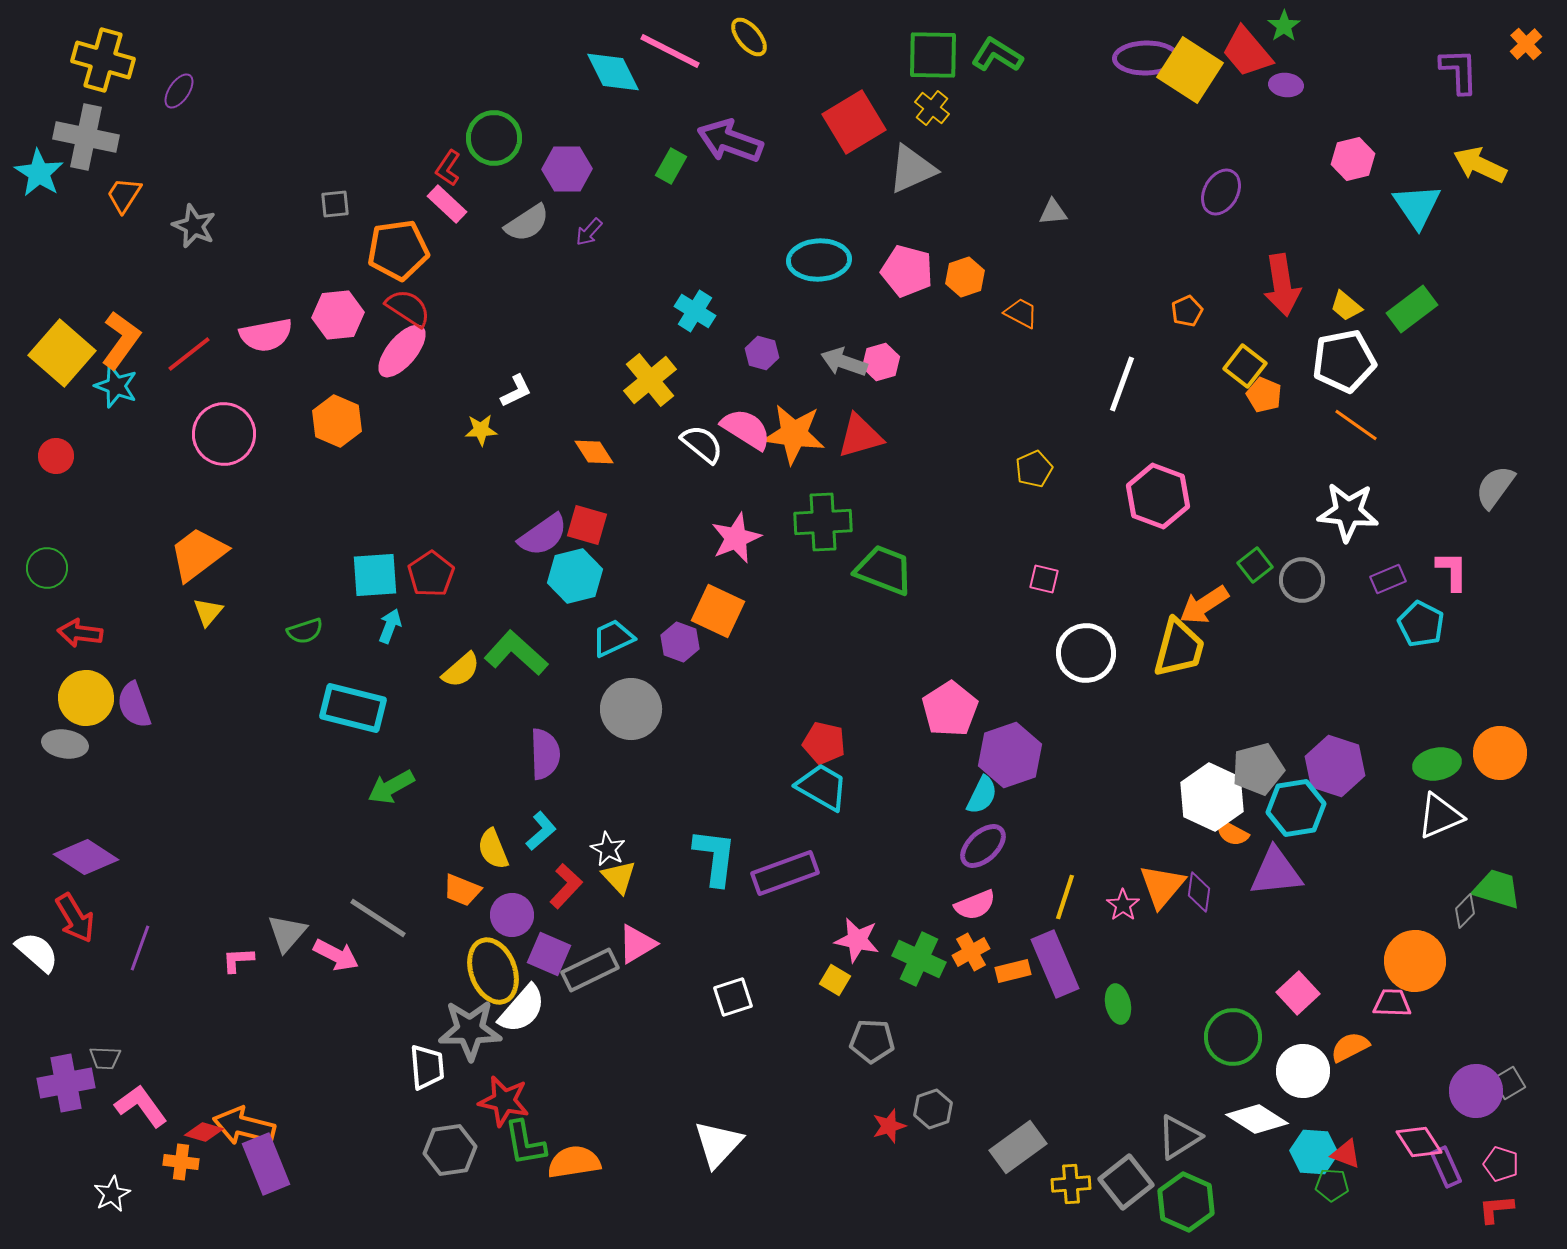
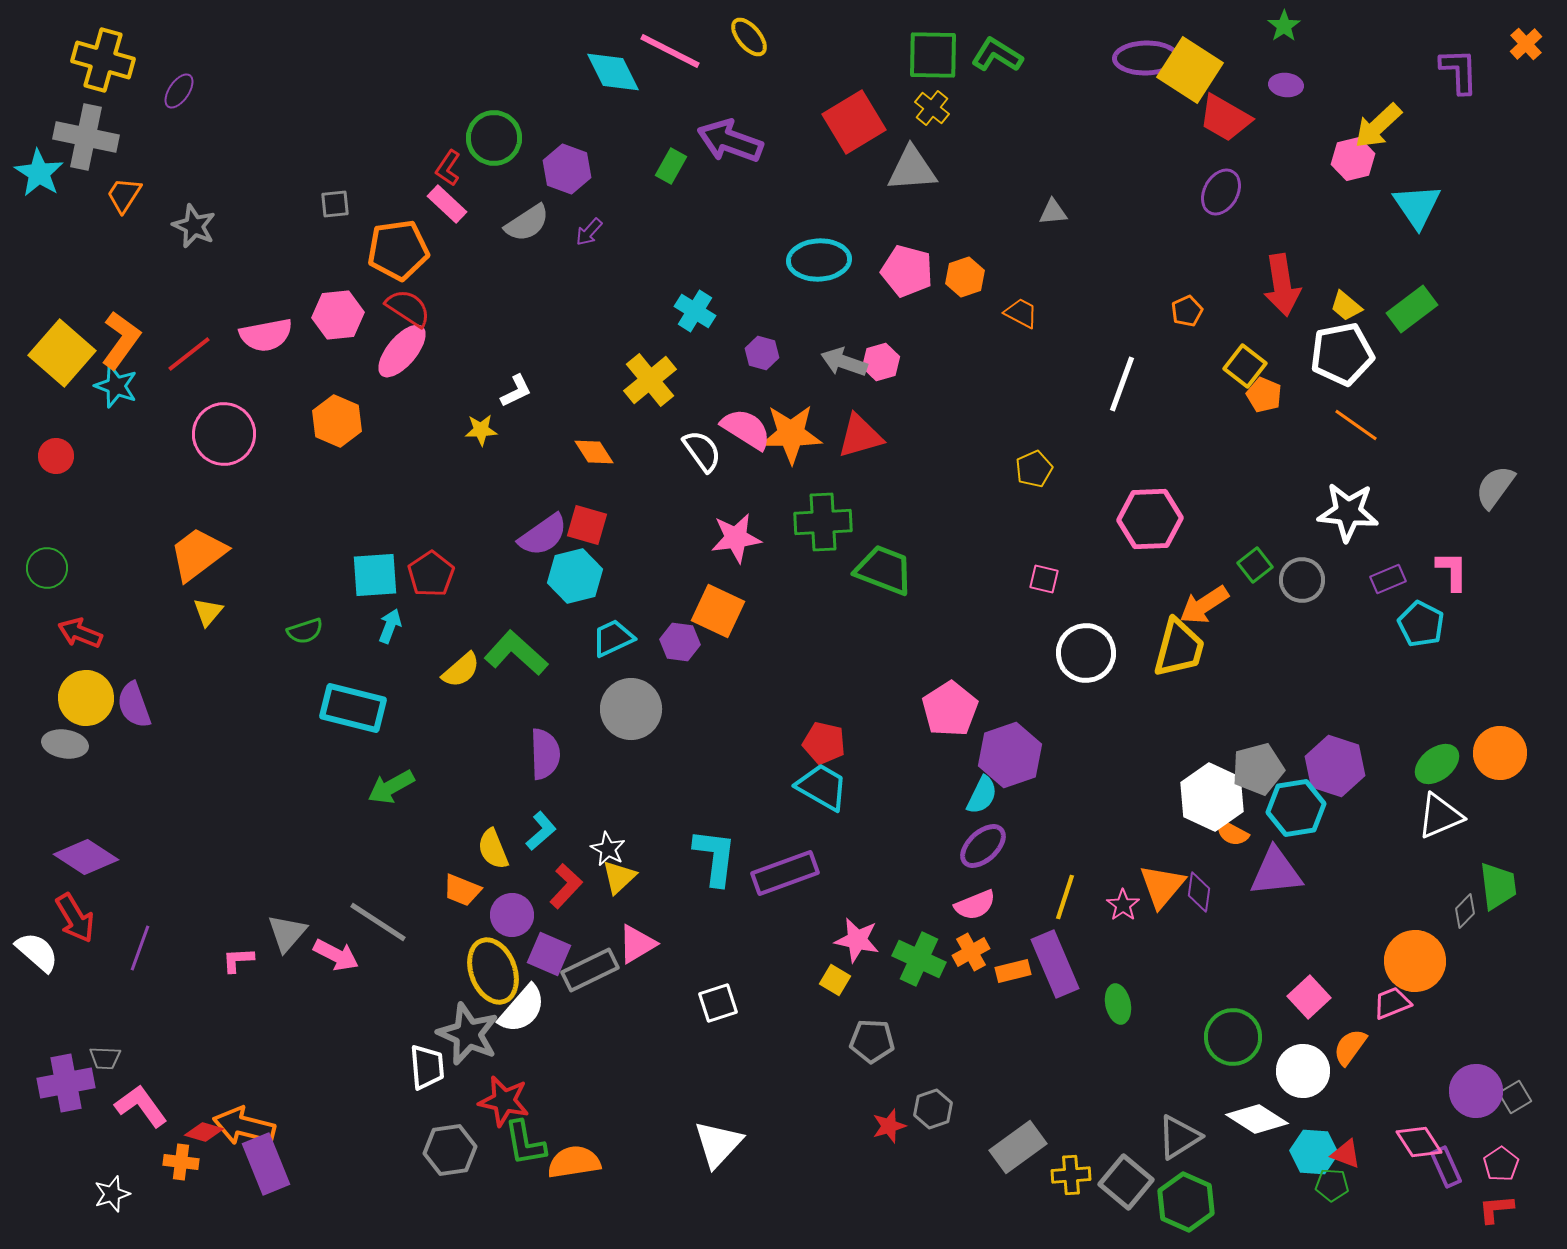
red trapezoid at (1247, 52): moved 22 px left, 66 px down; rotated 20 degrees counterclockwise
yellow arrow at (1480, 165): moved 102 px left, 39 px up; rotated 68 degrees counterclockwise
purple hexagon at (567, 169): rotated 21 degrees clockwise
gray triangle at (912, 169): rotated 20 degrees clockwise
white pentagon at (1344, 361): moved 2 px left, 7 px up
orange star at (794, 434): moved 3 px left; rotated 8 degrees counterclockwise
white semicircle at (702, 444): moved 7 px down; rotated 15 degrees clockwise
pink hexagon at (1158, 496): moved 8 px left, 23 px down; rotated 22 degrees counterclockwise
pink star at (736, 538): rotated 15 degrees clockwise
red arrow at (80, 633): rotated 15 degrees clockwise
purple hexagon at (680, 642): rotated 12 degrees counterclockwise
green ellipse at (1437, 764): rotated 27 degrees counterclockwise
yellow triangle at (619, 877): rotated 30 degrees clockwise
green trapezoid at (1497, 889): moved 1 px right, 3 px up; rotated 66 degrees clockwise
gray line at (378, 918): moved 4 px down
pink square at (1298, 993): moved 11 px right, 4 px down
white square at (733, 997): moved 15 px left, 6 px down
pink trapezoid at (1392, 1003): rotated 24 degrees counterclockwise
gray star at (470, 1030): moved 2 px left, 4 px down; rotated 24 degrees clockwise
orange semicircle at (1350, 1047): rotated 27 degrees counterclockwise
gray square at (1509, 1083): moved 6 px right, 14 px down
pink pentagon at (1501, 1164): rotated 20 degrees clockwise
gray square at (1126, 1182): rotated 12 degrees counterclockwise
yellow cross at (1071, 1184): moved 9 px up
white star at (112, 1194): rotated 9 degrees clockwise
